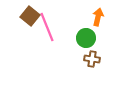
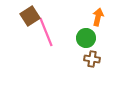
brown square: rotated 18 degrees clockwise
pink line: moved 1 px left, 5 px down
